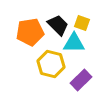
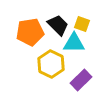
yellow square: moved 1 px down
yellow hexagon: rotated 12 degrees clockwise
